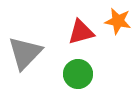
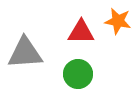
red triangle: rotated 16 degrees clockwise
gray triangle: rotated 42 degrees clockwise
